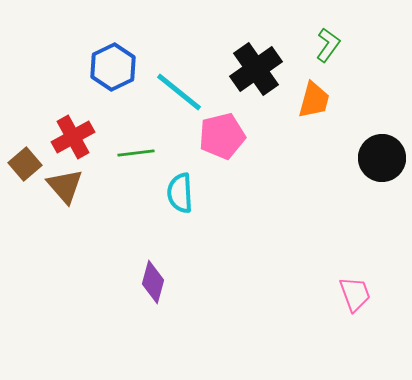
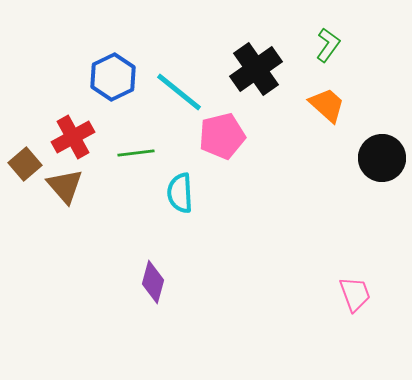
blue hexagon: moved 10 px down
orange trapezoid: moved 13 px right, 5 px down; rotated 63 degrees counterclockwise
